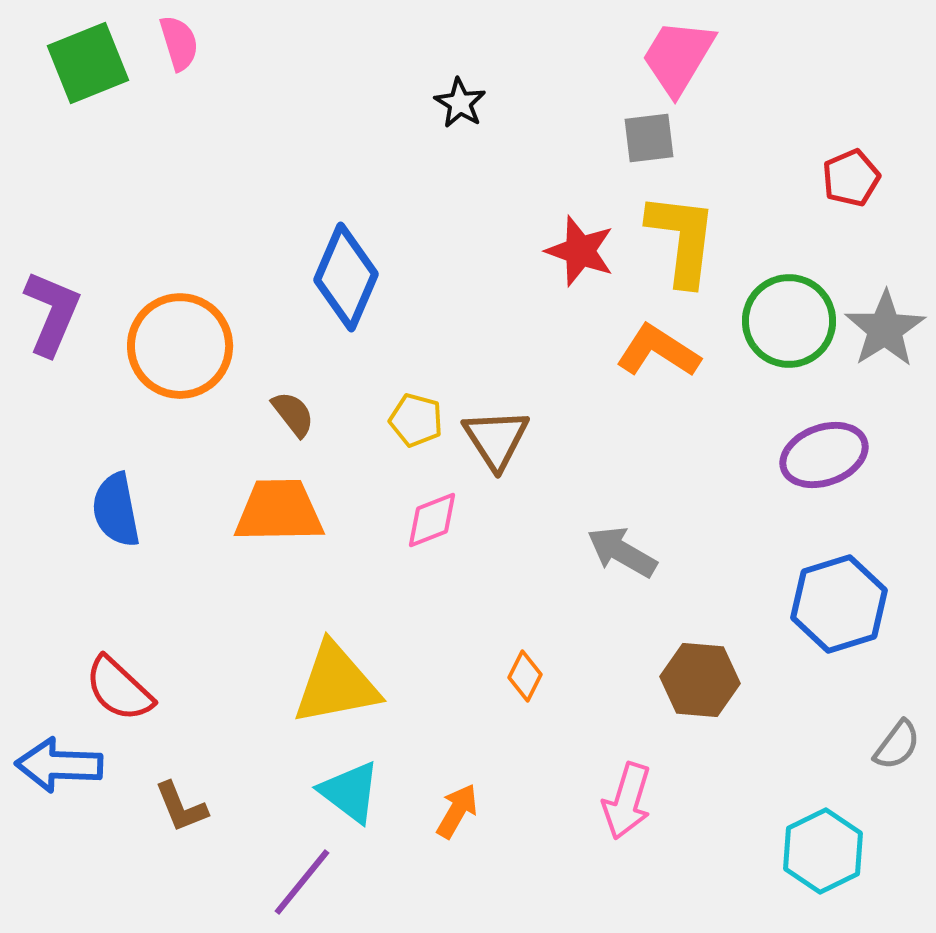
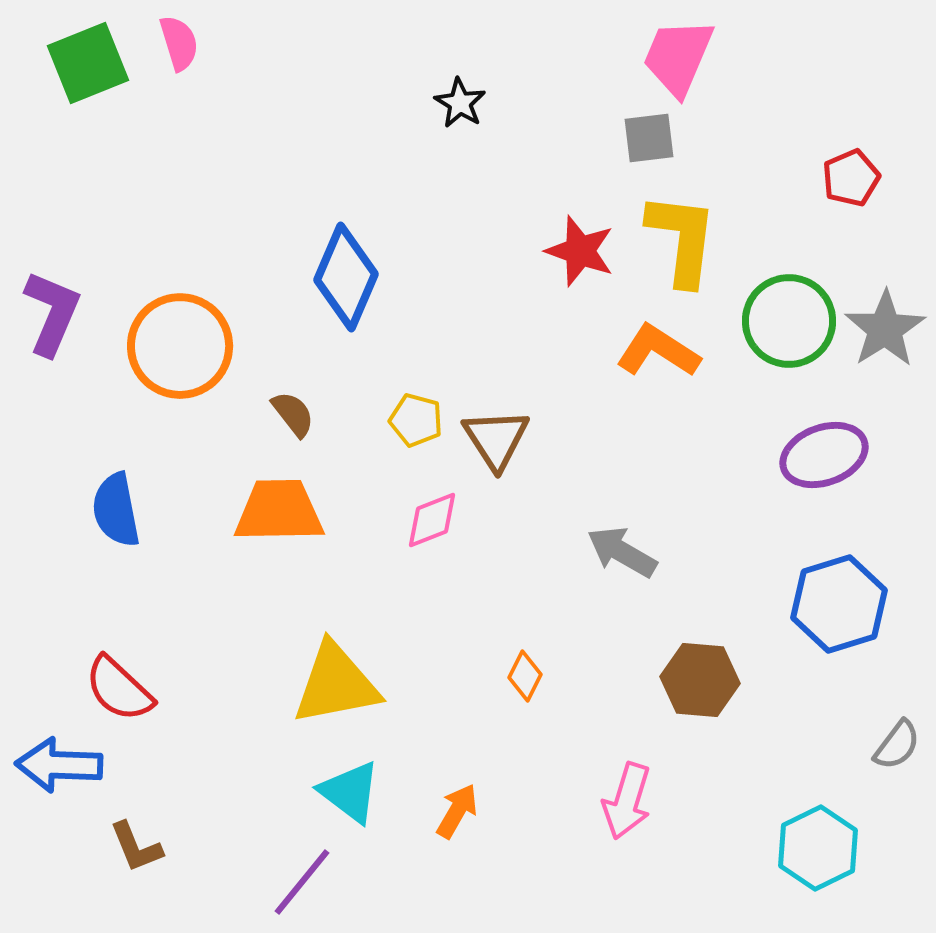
pink trapezoid: rotated 8 degrees counterclockwise
brown L-shape: moved 45 px left, 40 px down
cyan hexagon: moved 5 px left, 3 px up
